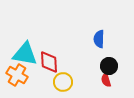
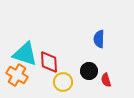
cyan triangle: rotated 8 degrees clockwise
black circle: moved 20 px left, 5 px down
